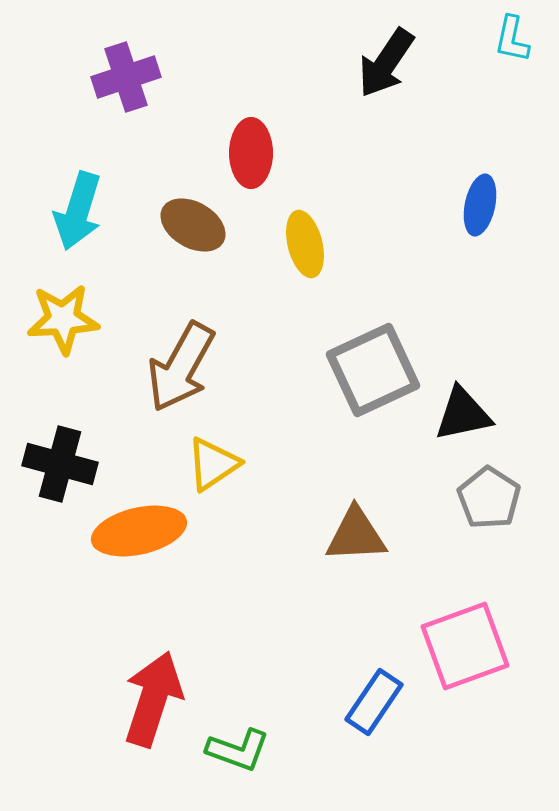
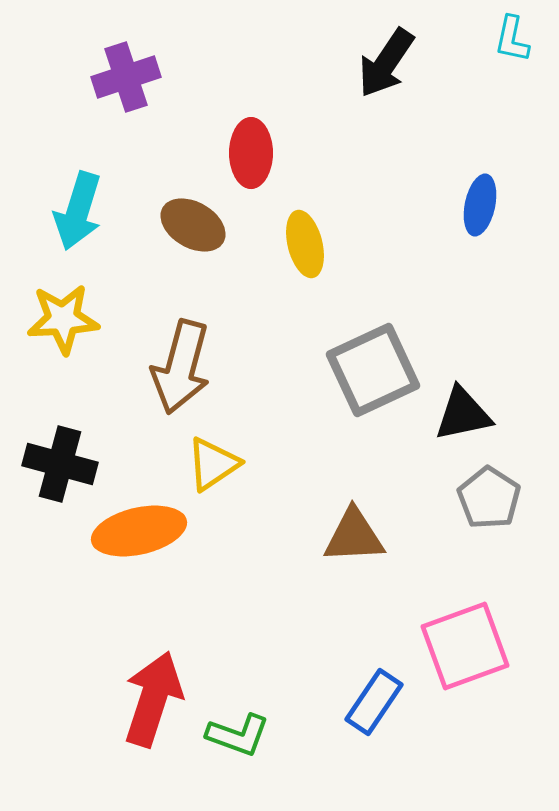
brown arrow: rotated 14 degrees counterclockwise
brown triangle: moved 2 px left, 1 px down
green L-shape: moved 15 px up
